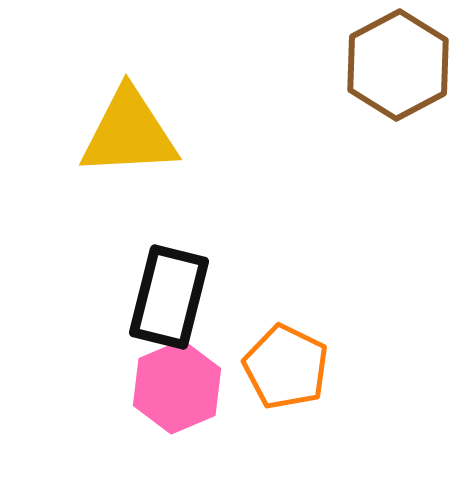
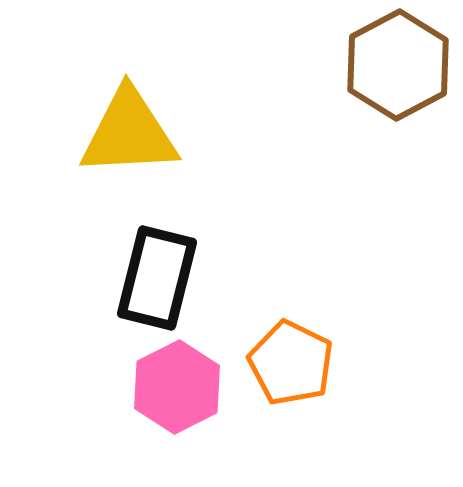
black rectangle: moved 12 px left, 19 px up
orange pentagon: moved 5 px right, 4 px up
pink hexagon: rotated 4 degrees counterclockwise
